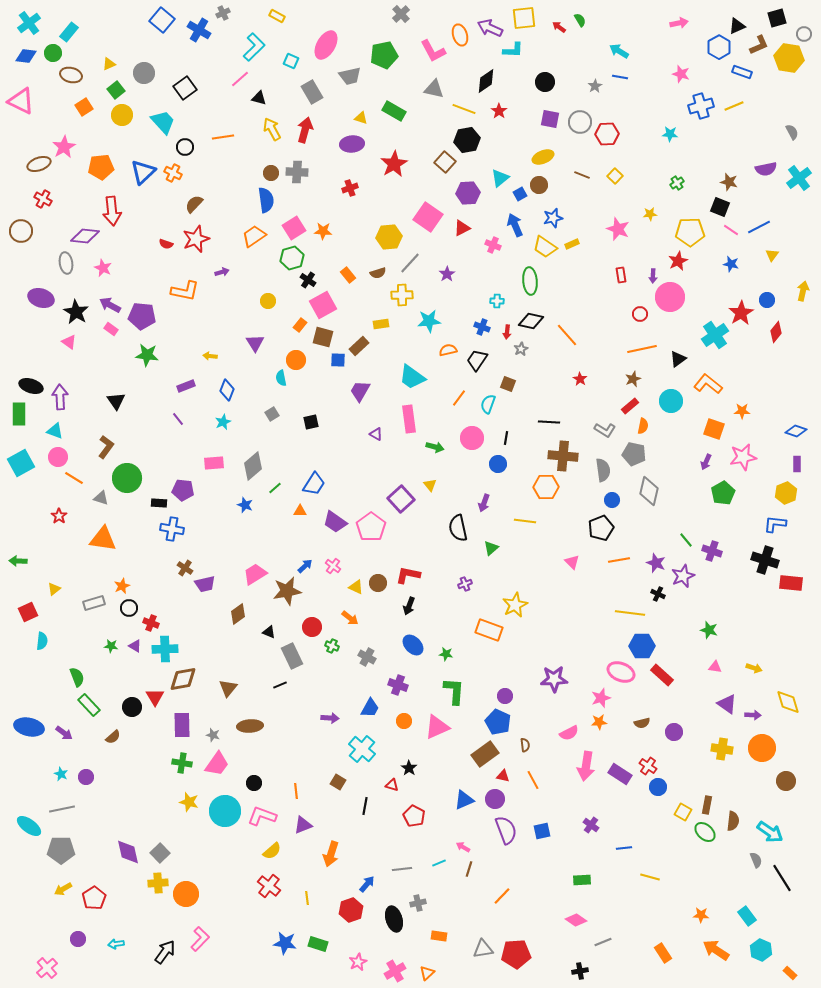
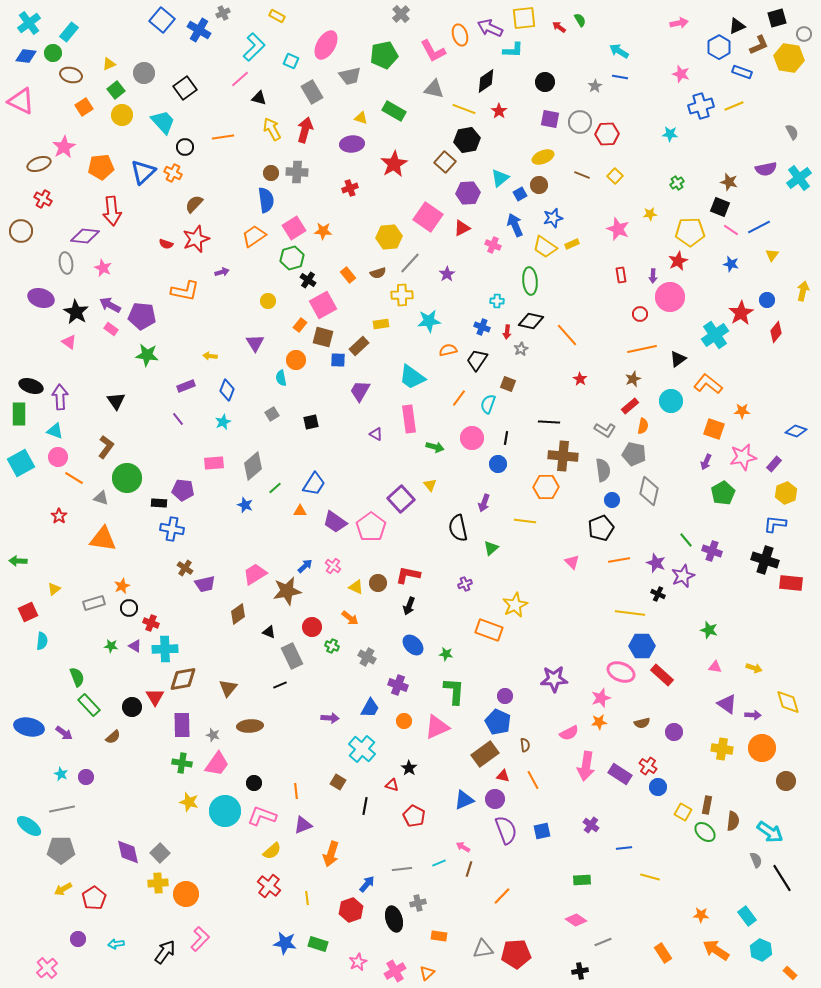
purple rectangle at (797, 464): moved 23 px left; rotated 42 degrees clockwise
